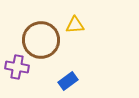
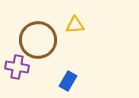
brown circle: moved 3 px left
blue rectangle: rotated 24 degrees counterclockwise
